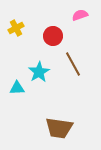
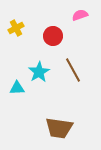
brown line: moved 6 px down
